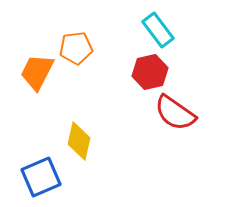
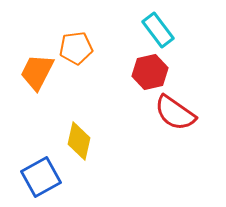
blue square: rotated 6 degrees counterclockwise
